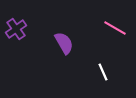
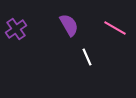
purple semicircle: moved 5 px right, 18 px up
white line: moved 16 px left, 15 px up
